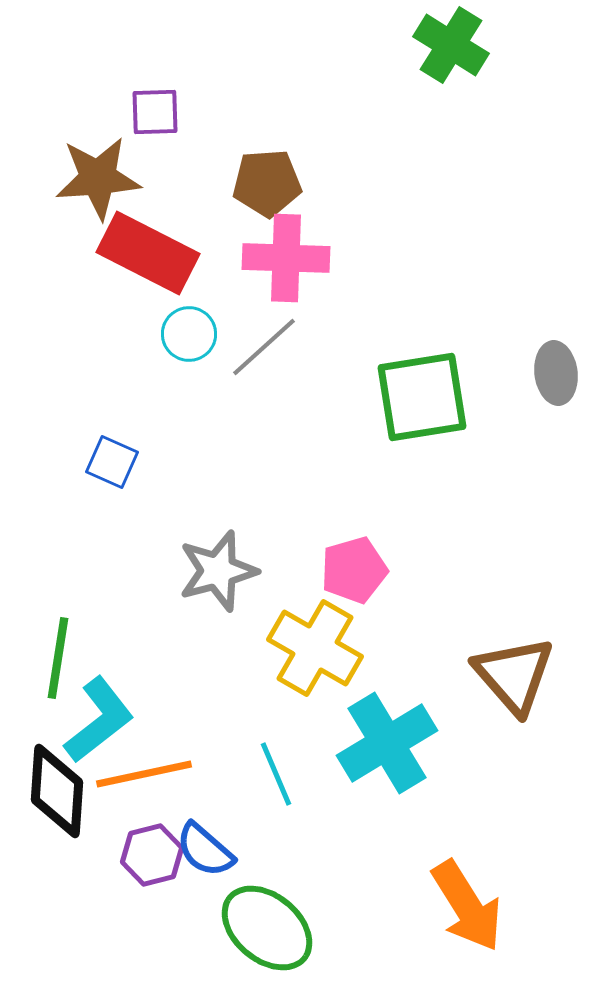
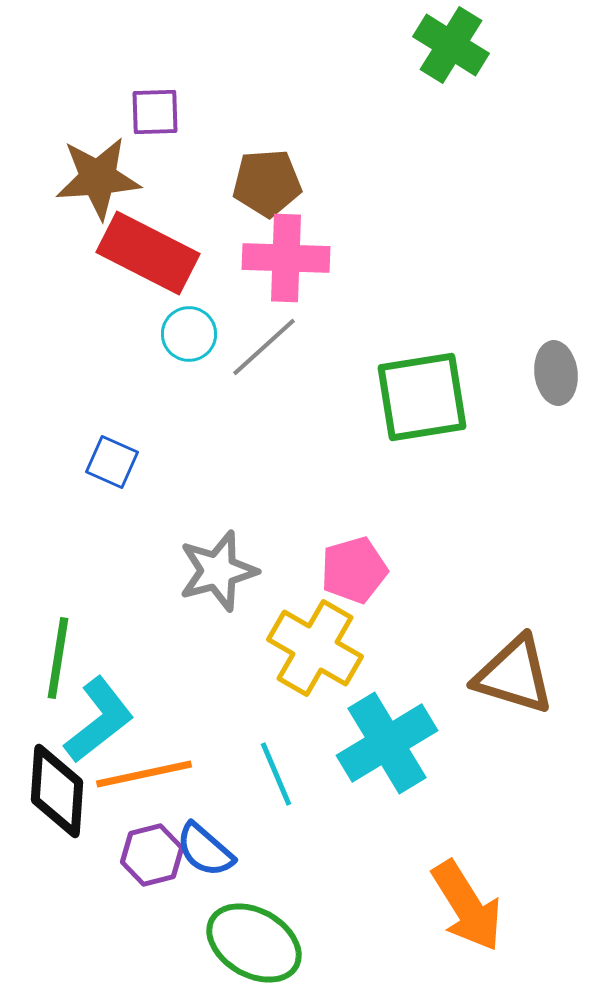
brown triangle: rotated 32 degrees counterclockwise
green ellipse: moved 13 px left, 15 px down; rotated 10 degrees counterclockwise
